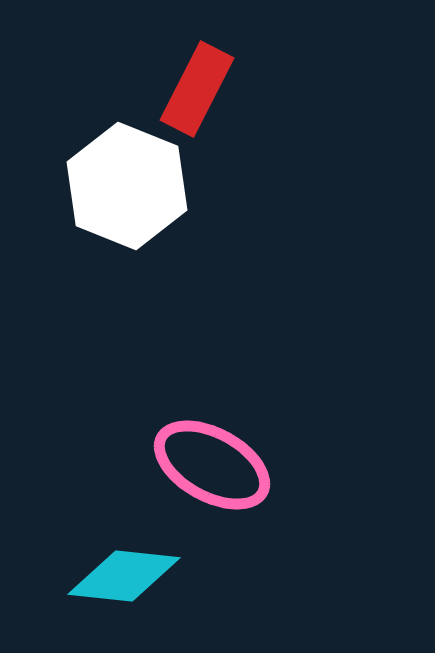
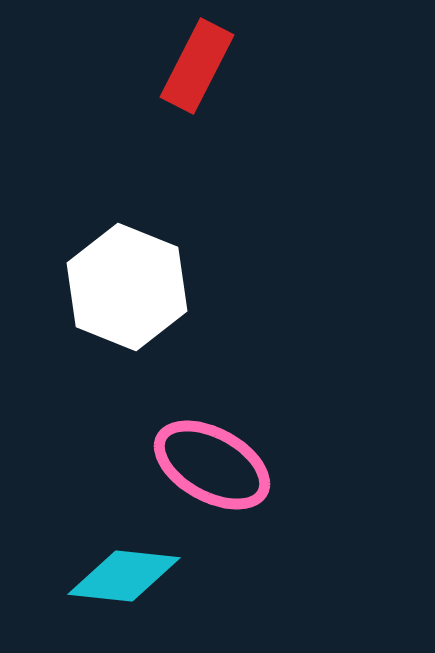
red rectangle: moved 23 px up
white hexagon: moved 101 px down
